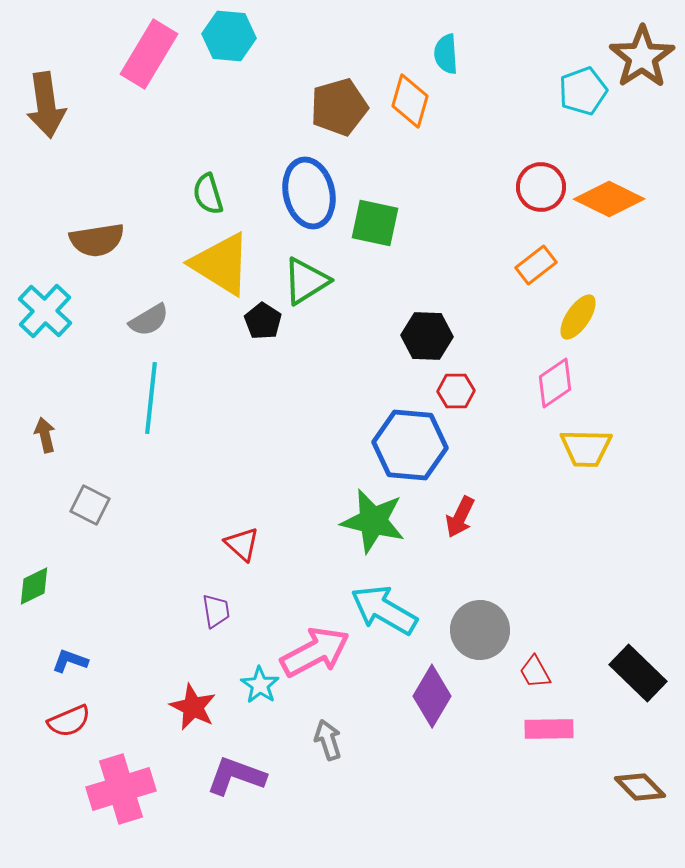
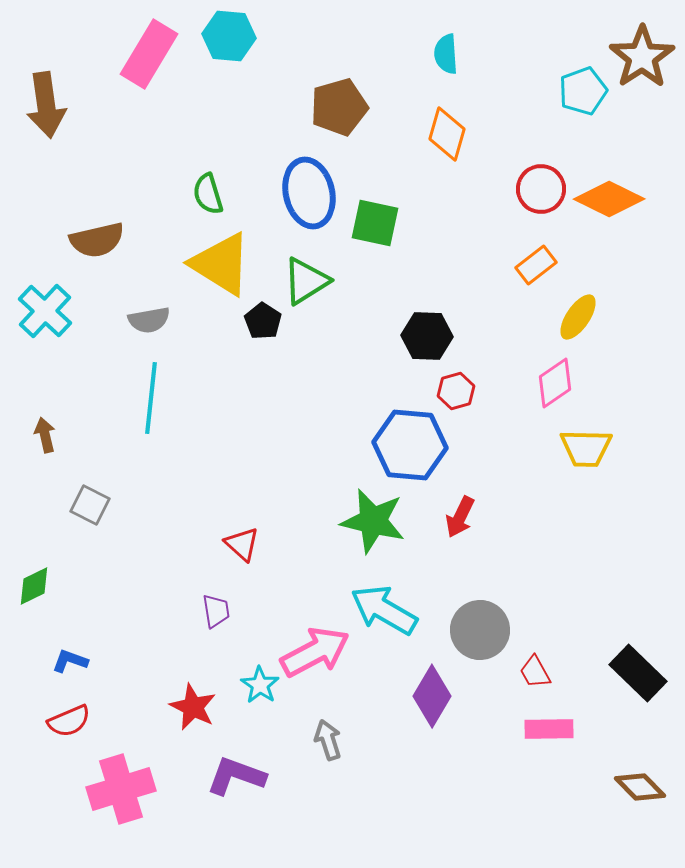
orange diamond at (410, 101): moved 37 px right, 33 px down
red circle at (541, 187): moved 2 px down
brown semicircle at (97, 240): rotated 4 degrees counterclockwise
gray semicircle at (149, 320): rotated 21 degrees clockwise
red hexagon at (456, 391): rotated 15 degrees counterclockwise
